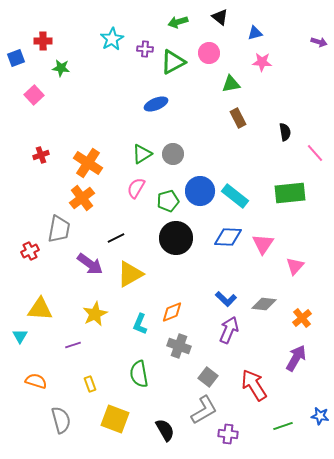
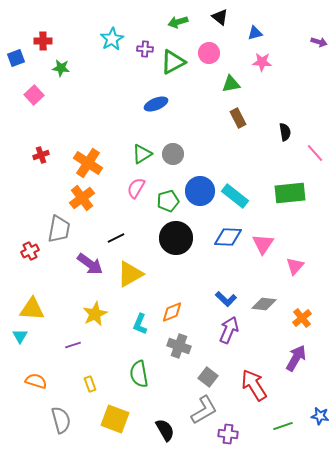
yellow triangle at (40, 309): moved 8 px left
